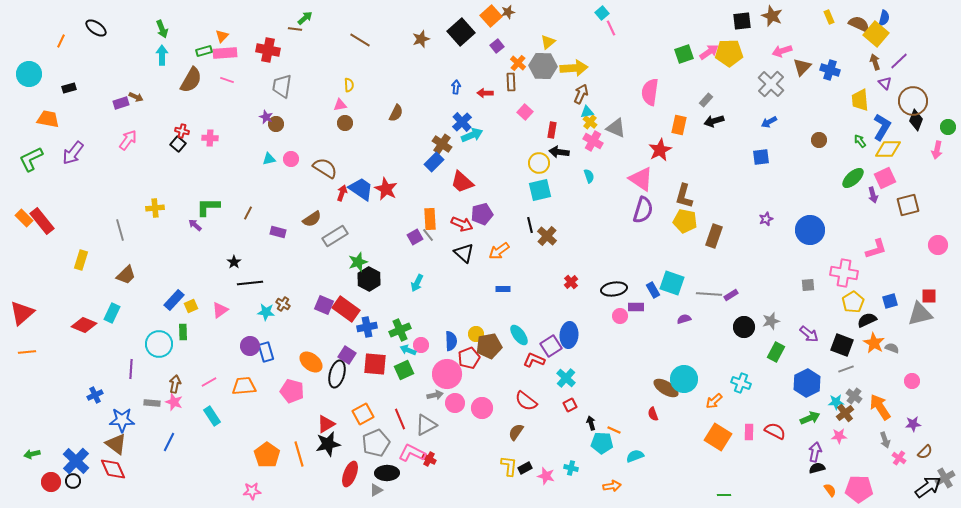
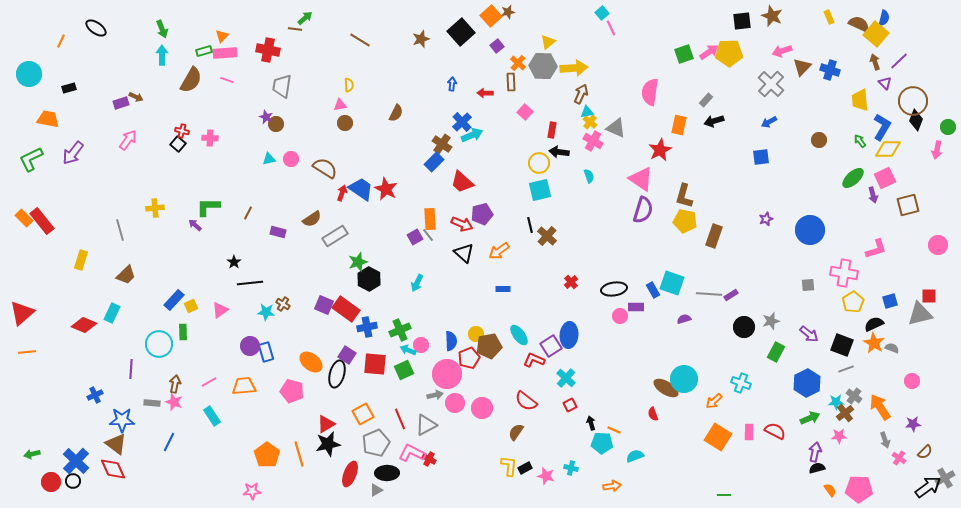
blue arrow at (456, 87): moved 4 px left, 3 px up
black semicircle at (867, 320): moved 7 px right, 4 px down
